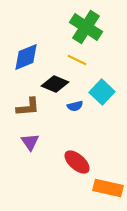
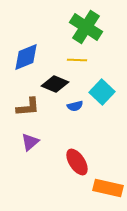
yellow line: rotated 24 degrees counterclockwise
purple triangle: rotated 24 degrees clockwise
red ellipse: rotated 16 degrees clockwise
